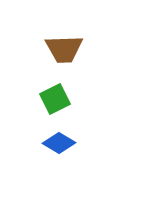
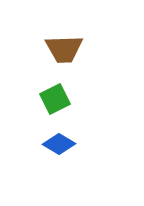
blue diamond: moved 1 px down
